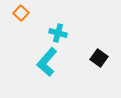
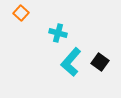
black square: moved 1 px right, 4 px down
cyan L-shape: moved 24 px right
